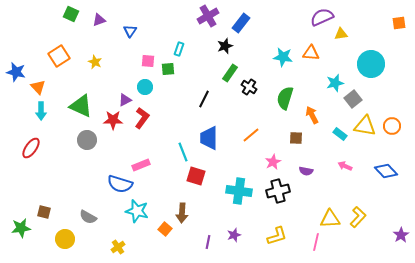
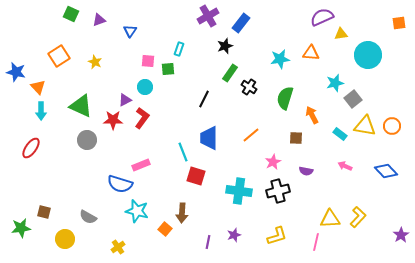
cyan star at (283, 57): moved 3 px left, 2 px down; rotated 18 degrees counterclockwise
cyan circle at (371, 64): moved 3 px left, 9 px up
